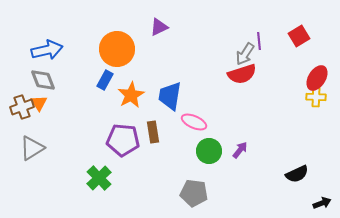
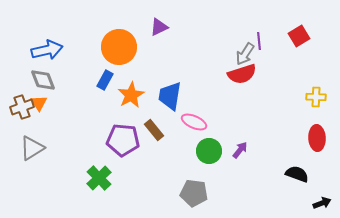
orange circle: moved 2 px right, 2 px up
red ellipse: moved 60 px down; rotated 35 degrees counterclockwise
brown rectangle: moved 1 px right, 2 px up; rotated 30 degrees counterclockwise
black semicircle: rotated 135 degrees counterclockwise
